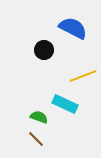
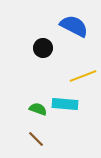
blue semicircle: moved 1 px right, 2 px up
black circle: moved 1 px left, 2 px up
cyan rectangle: rotated 20 degrees counterclockwise
green semicircle: moved 1 px left, 8 px up
